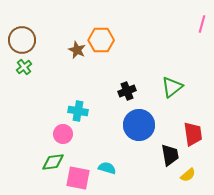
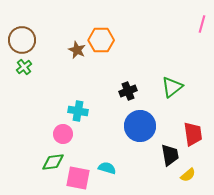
black cross: moved 1 px right
blue circle: moved 1 px right, 1 px down
